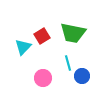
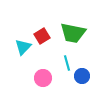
cyan line: moved 1 px left
